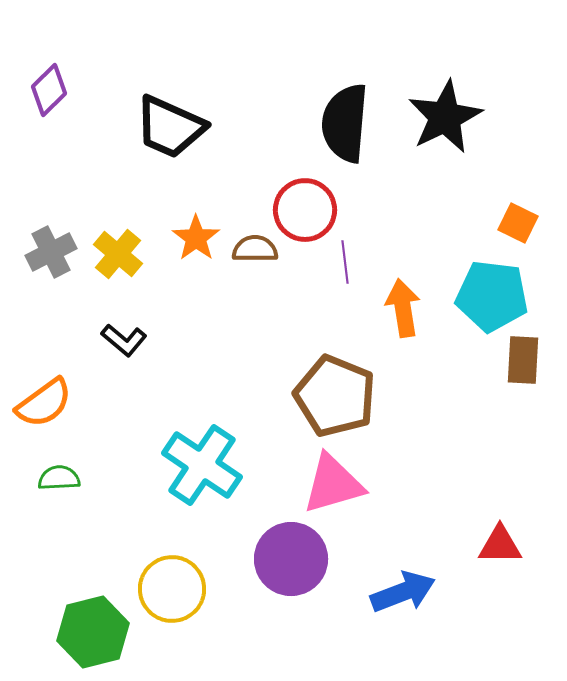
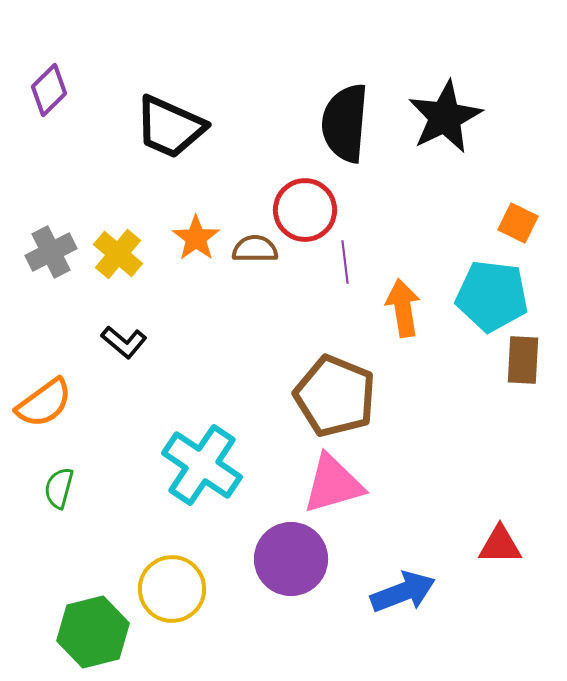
black L-shape: moved 2 px down
green semicircle: moved 10 px down; rotated 72 degrees counterclockwise
